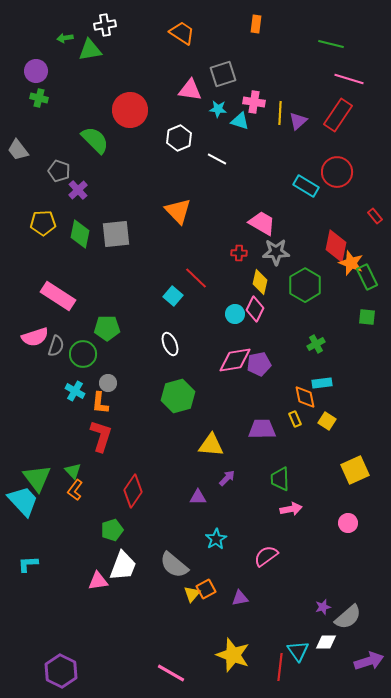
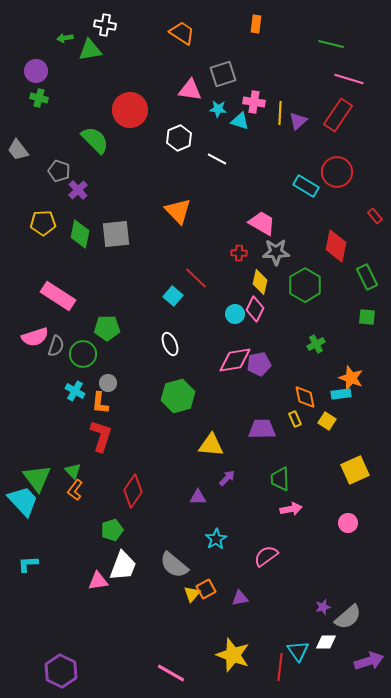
white cross at (105, 25): rotated 20 degrees clockwise
orange star at (351, 263): moved 115 px down
cyan rectangle at (322, 383): moved 19 px right, 11 px down
